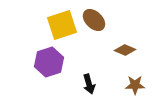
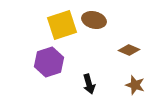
brown ellipse: rotated 30 degrees counterclockwise
brown diamond: moved 4 px right
brown star: rotated 18 degrees clockwise
